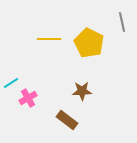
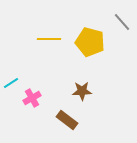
gray line: rotated 30 degrees counterclockwise
yellow pentagon: moved 1 px right, 1 px up; rotated 12 degrees counterclockwise
pink cross: moved 4 px right
